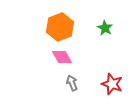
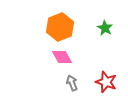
red star: moved 6 px left, 2 px up
